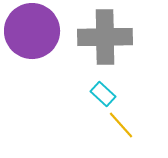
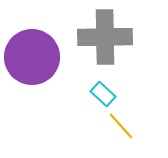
purple circle: moved 26 px down
yellow line: moved 1 px down
